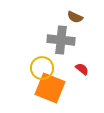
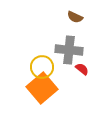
gray cross: moved 8 px right, 10 px down
yellow circle: moved 1 px up
orange square: moved 8 px left; rotated 28 degrees clockwise
